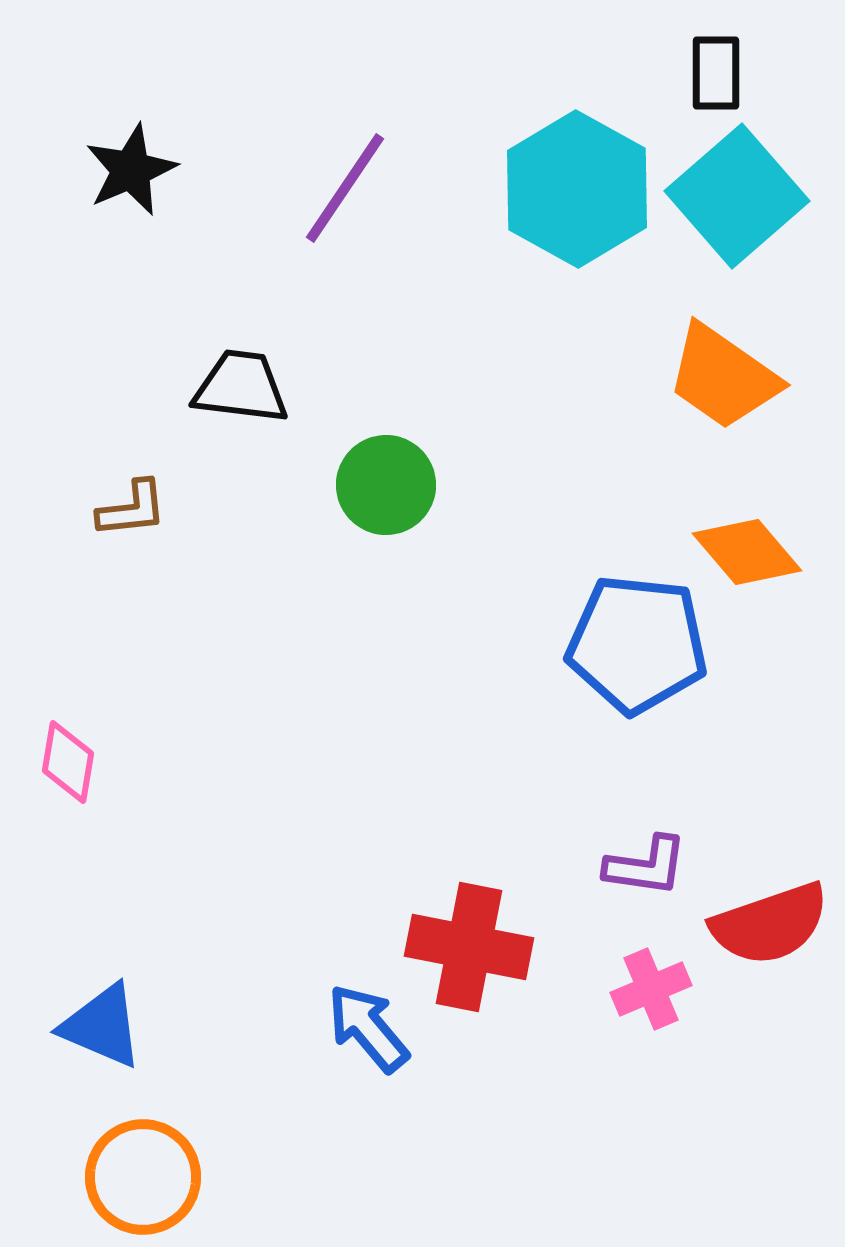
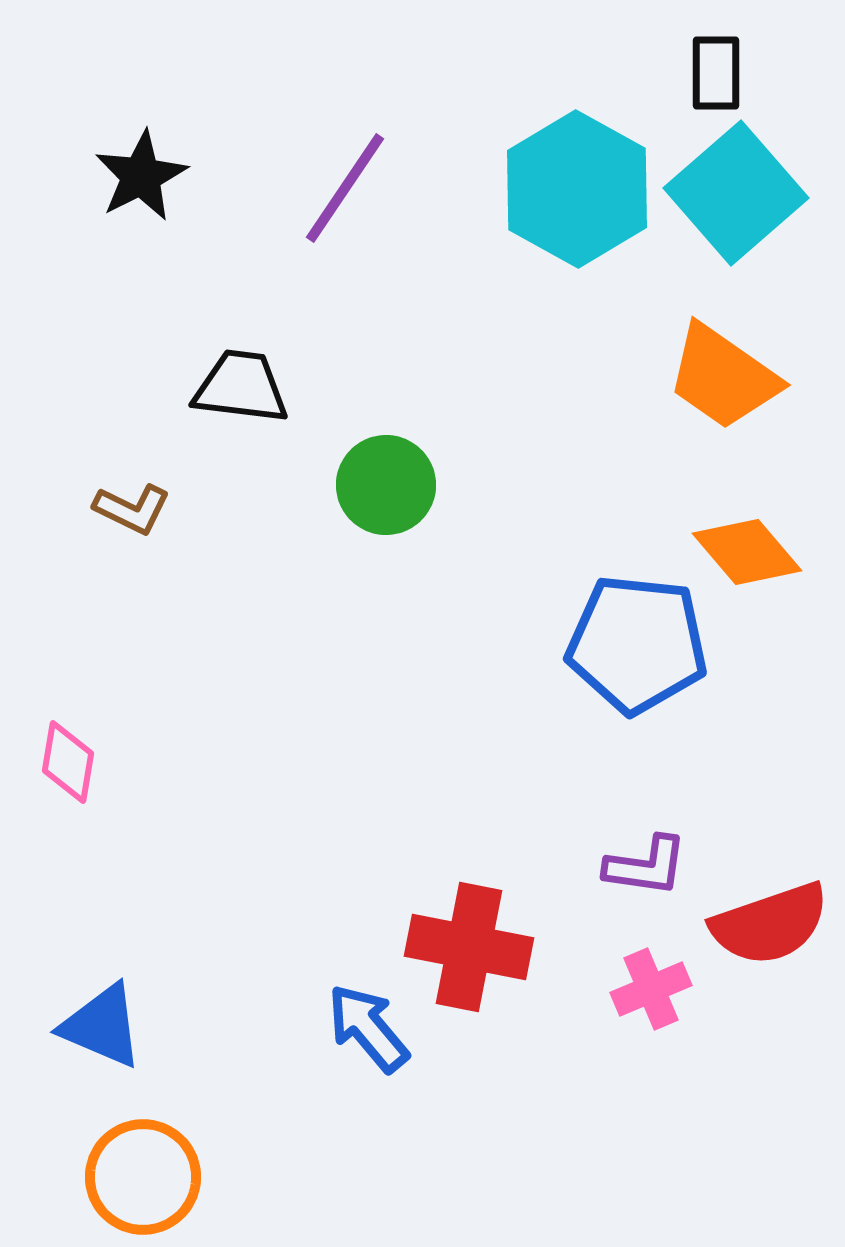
black star: moved 10 px right, 6 px down; rotated 4 degrees counterclockwise
cyan square: moved 1 px left, 3 px up
brown L-shape: rotated 32 degrees clockwise
